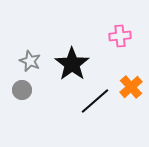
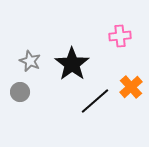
gray circle: moved 2 px left, 2 px down
